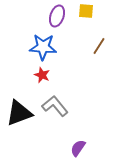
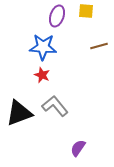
brown line: rotated 42 degrees clockwise
